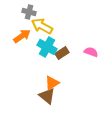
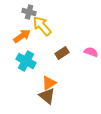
yellow arrow: rotated 20 degrees clockwise
cyan cross: moved 21 px left, 14 px down
orange triangle: moved 3 px left
